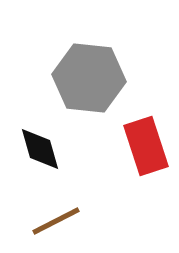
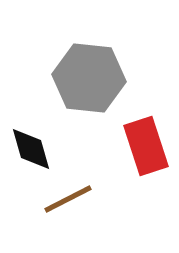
black diamond: moved 9 px left
brown line: moved 12 px right, 22 px up
